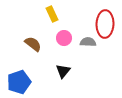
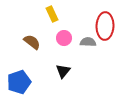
red ellipse: moved 2 px down
brown semicircle: moved 1 px left, 2 px up
